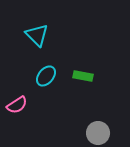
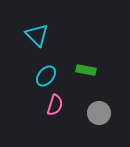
green rectangle: moved 3 px right, 6 px up
pink semicircle: moved 38 px right; rotated 40 degrees counterclockwise
gray circle: moved 1 px right, 20 px up
